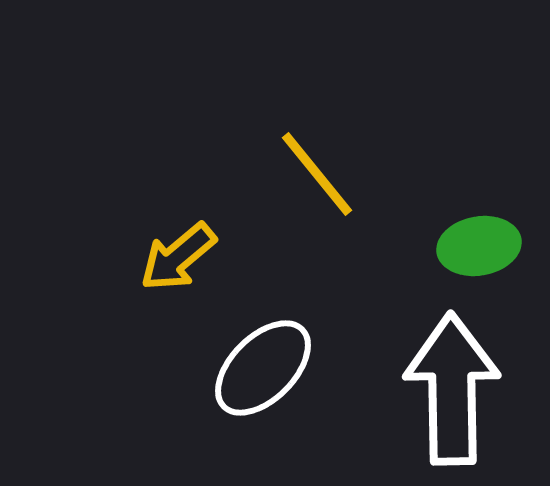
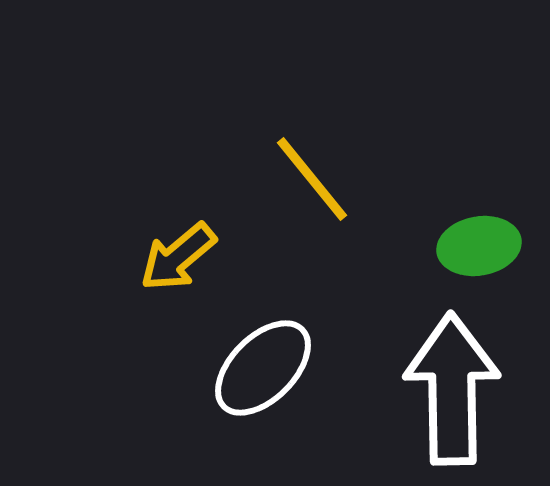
yellow line: moved 5 px left, 5 px down
